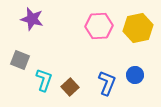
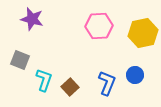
yellow hexagon: moved 5 px right, 5 px down
